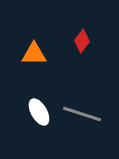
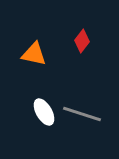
orange triangle: rotated 12 degrees clockwise
white ellipse: moved 5 px right
